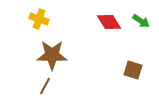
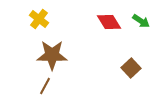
yellow cross: rotated 18 degrees clockwise
brown square: moved 2 px left, 2 px up; rotated 30 degrees clockwise
